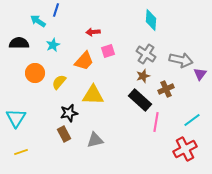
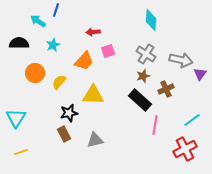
pink line: moved 1 px left, 3 px down
